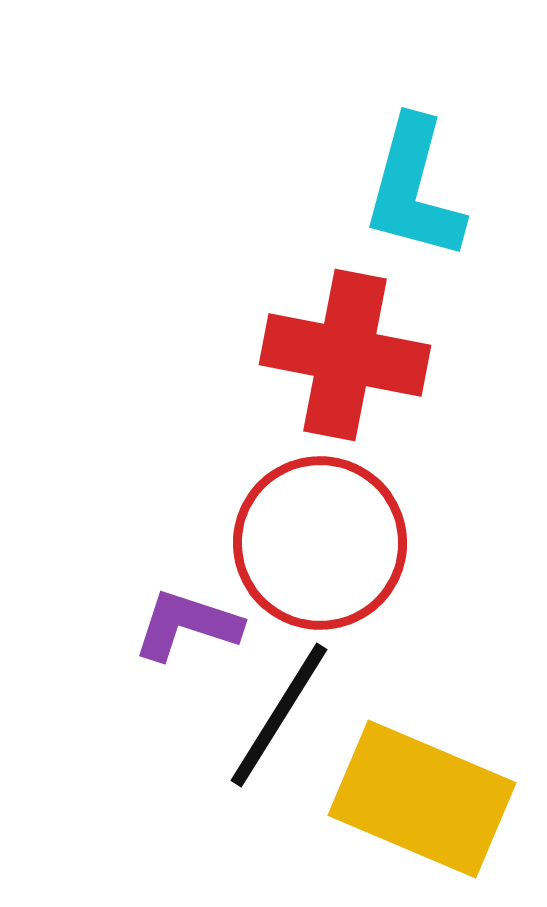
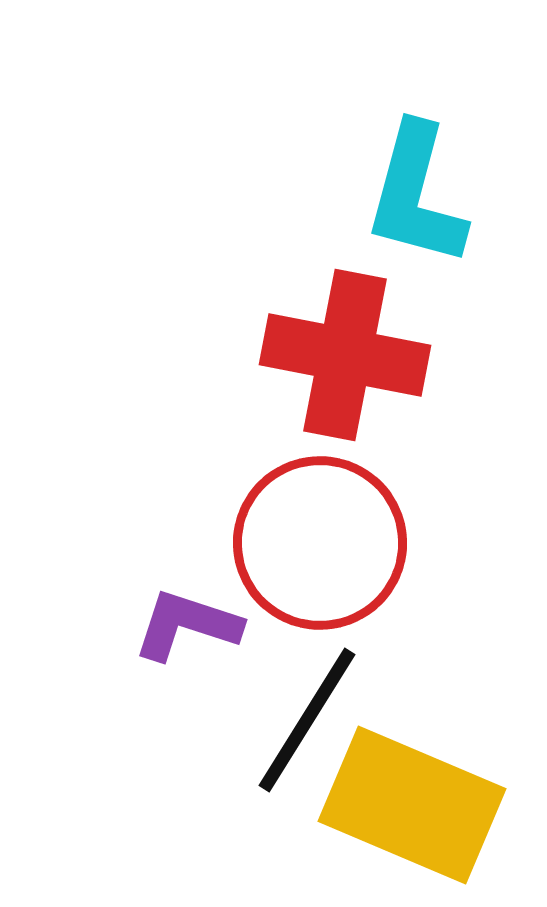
cyan L-shape: moved 2 px right, 6 px down
black line: moved 28 px right, 5 px down
yellow rectangle: moved 10 px left, 6 px down
